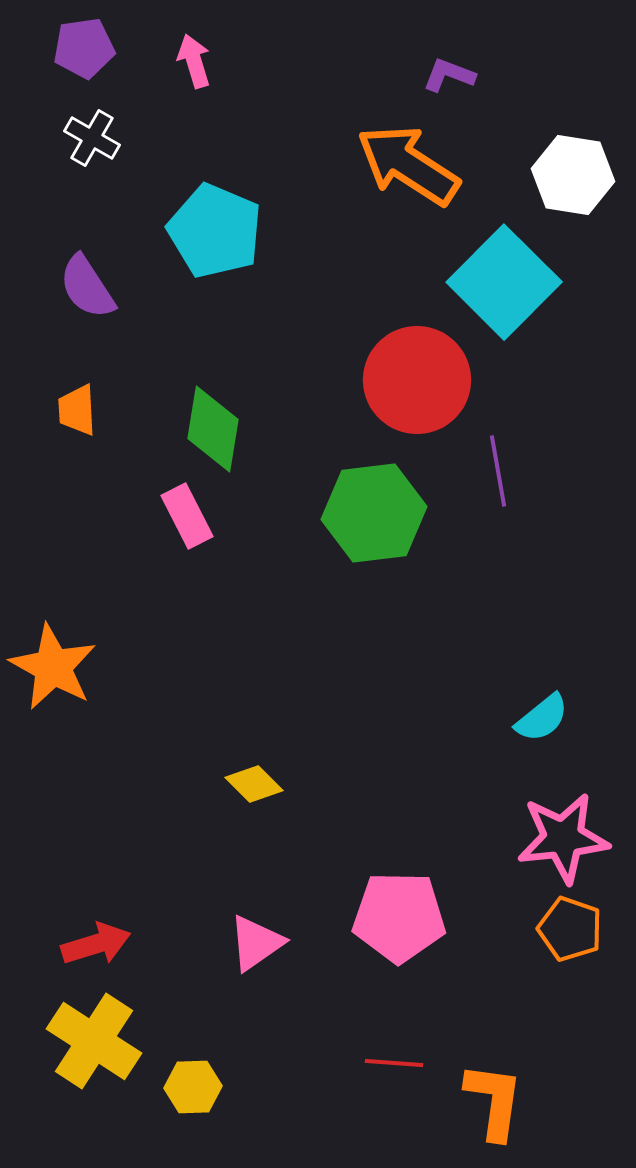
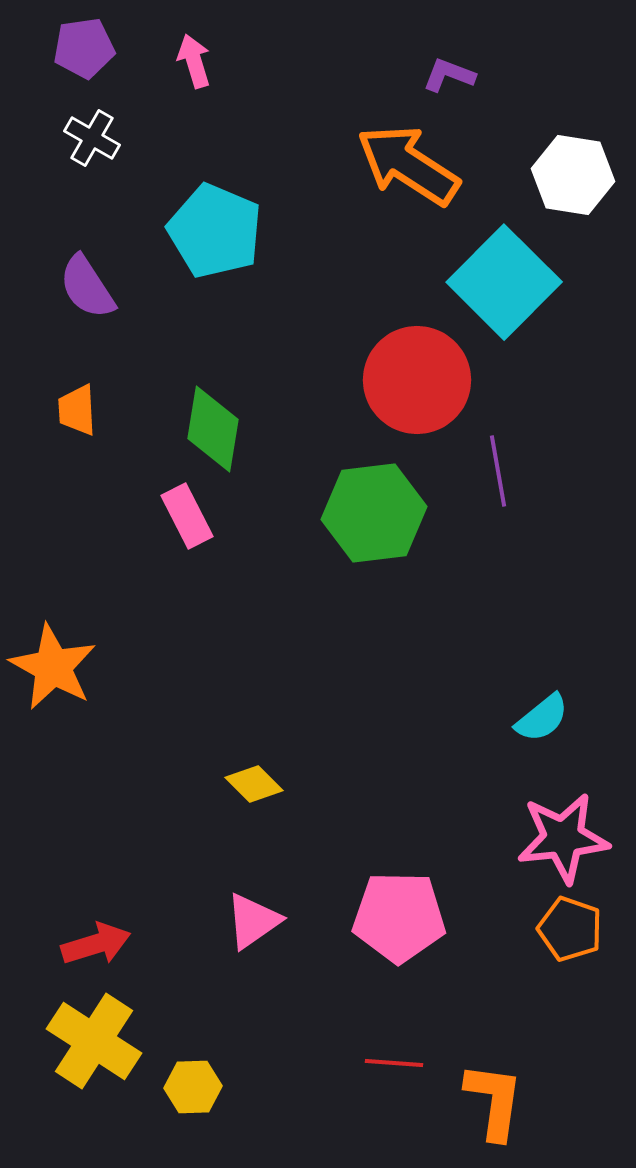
pink triangle: moved 3 px left, 22 px up
